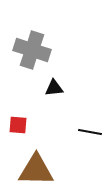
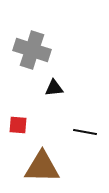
black line: moved 5 px left
brown triangle: moved 6 px right, 3 px up
